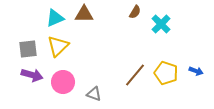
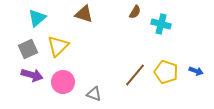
brown triangle: rotated 18 degrees clockwise
cyan triangle: moved 18 px left; rotated 18 degrees counterclockwise
cyan cross: rotated 30 degrees counterclockwise
gray square: rotated 18 degrees counterclockwise
yellow pentagon: moved 1 px up
